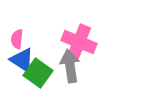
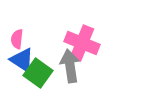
pink cross: moved 3 px right, 1 px down
